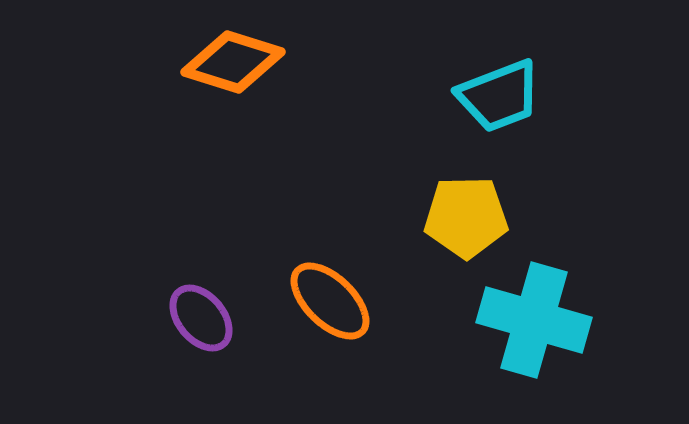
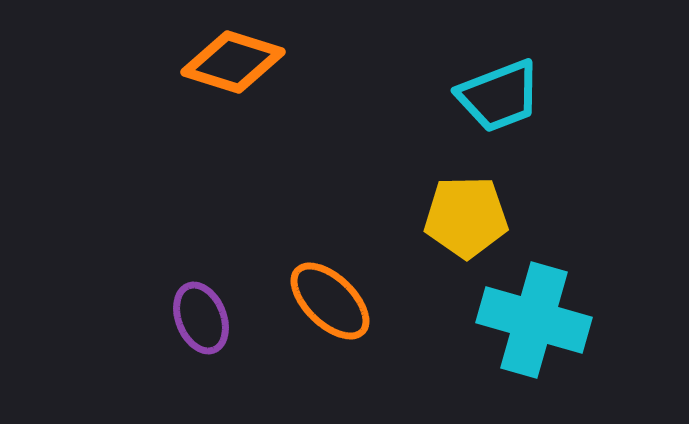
purple ellipse: rotated 18 degrees clockwise
